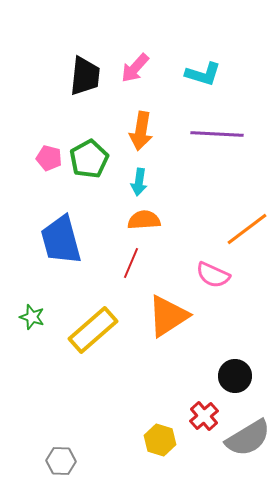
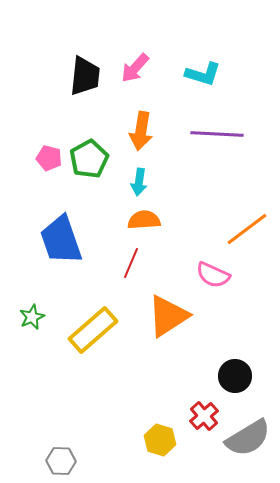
blue trapezoid: rotated 4 degrees counterclockwise
green star: rotated 30 degrees clockwise
